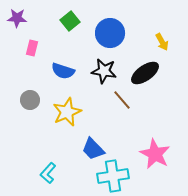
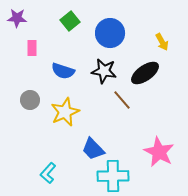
pink rectangle: rotated 14 degrees counterclockwise
yellow star: moved 2 px left
pink star: moved 4 px right, 2 px up
cyan cross: rotated 8 degrees clockwise
